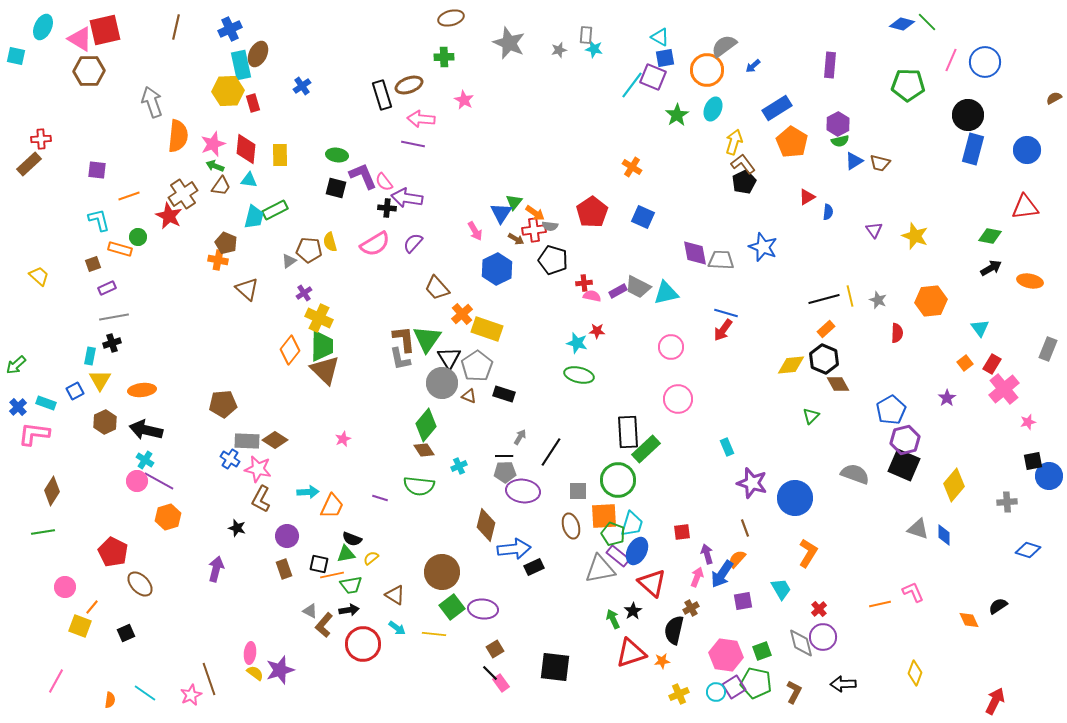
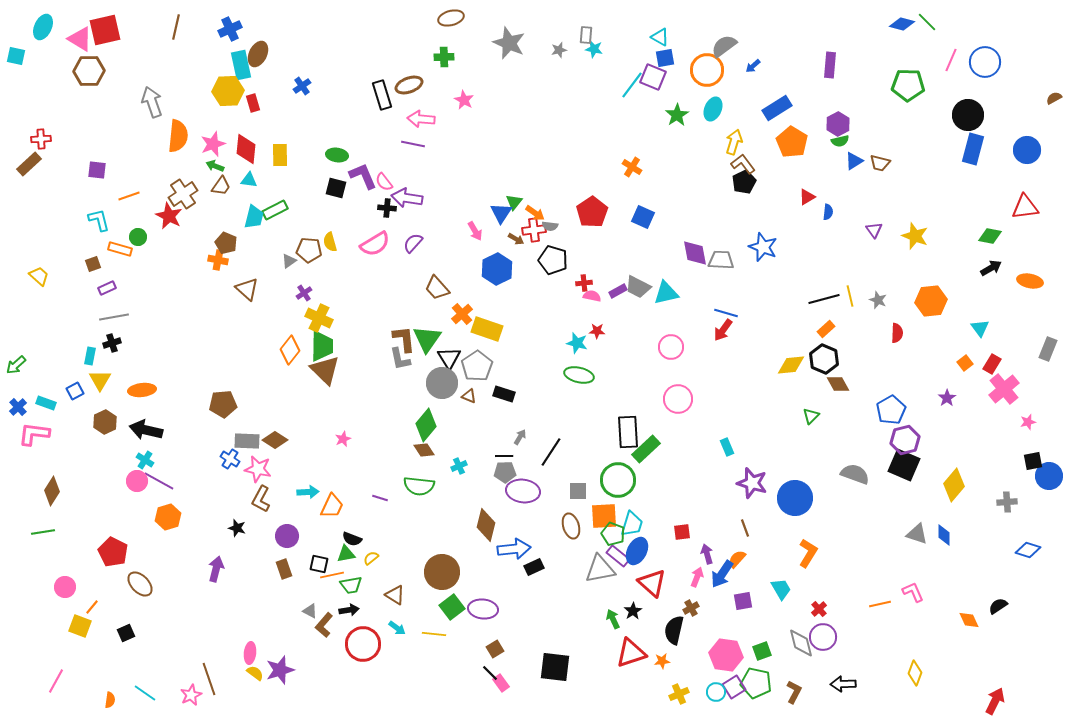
gray triangle at (918, 529): moved 1 px left, 5 px down
